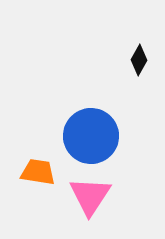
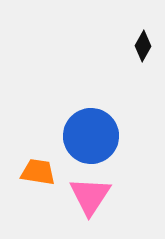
black diamond: moved 4 px right, 14 px up
